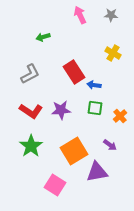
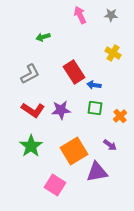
red L-shape: moved 2 px right, 1 px up
